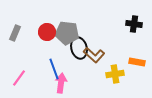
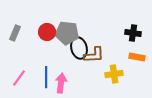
black cross: moved 1 px left, 9 px down
brown L-shape: rotated 45 degrees counterclockwise
orange rectangle: moved 5 px up
blue line: moved 8 px left, 8 px down; rotated 20 degrees clockwise
yellow cross: moved 1 px left
